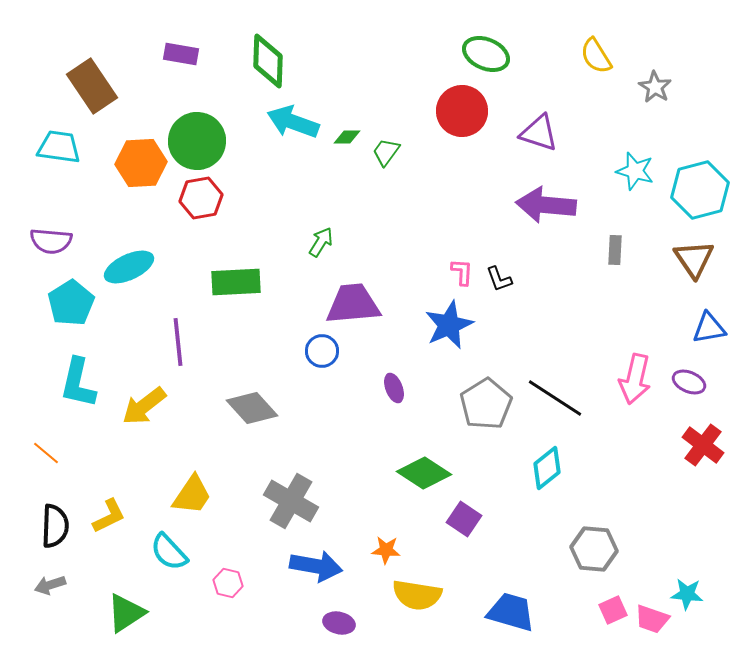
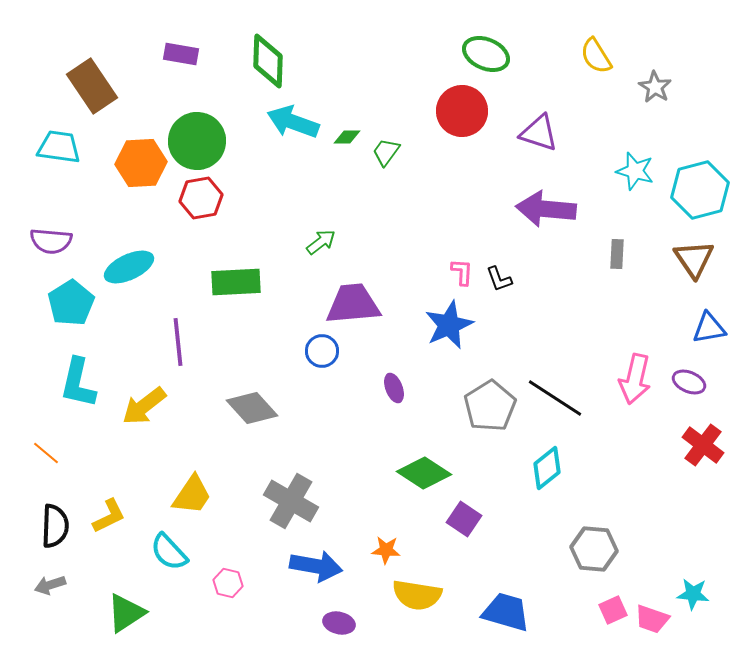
purple arrow at (546, 205): moved 4 px down
green arrow at (321, 242): rotated 20 degrees clockwise
gray rectangle at (615, 250): moved 2 px right, 4 px down
gray pentagon at (486, 404): moved 4 px right, 2 px down
cyan star at (687, 594): moved 6 px right
blue trapezoid at (511, 612): moved 5 px left
